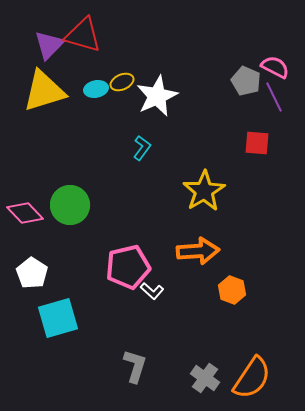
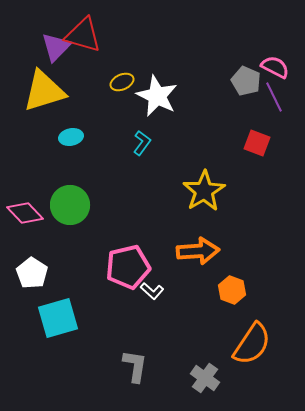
purple triangle: moved 7 px right, 2 px down
cyan ellipse: moved 25 px left, 48 px down
white star: rotated 21 degrees counterclockwise
red square: rotated 16 degrees clockwise
cyan L-shape: moved 5 px up
gray L-shape: rotated 8 degrees counterclockwise
orange semicircle: moved 34 px up
